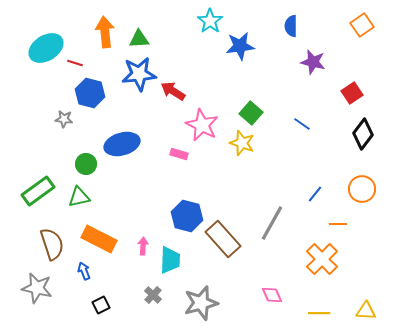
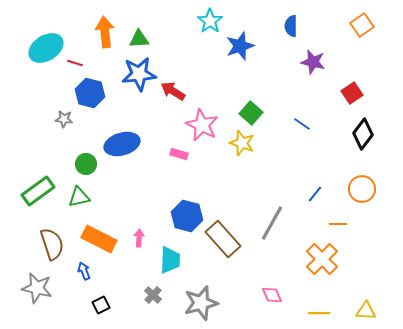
blue star at (240, 46): rotated 12 degrees counterclockwise
pink arrow at (143, 246): moved 4 px left, 8 px up
